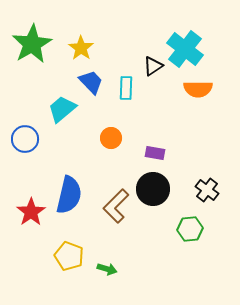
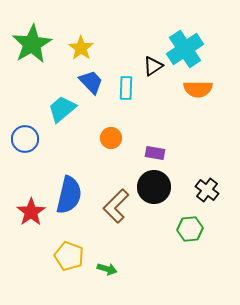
cyan cross: rotated 18 degrees clockwise
black circle: moved 1 px right, 2 px up
